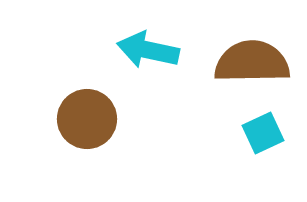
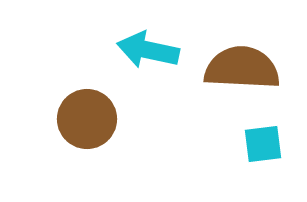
brown semicircle: moved 10 px left, 6 px down; rotated 4 degrees clockwise
cyan square: moved 11 px down; rotated 18 degrees clockwise
